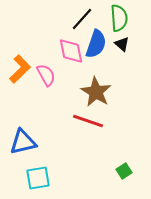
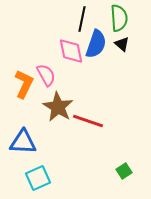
black line: rotated 30 degrees counterclockwise
orange L-shape: moved 4 px right, 15 px down; rotated 20 degrees counterclockwise
brown star: moved 38 px left, 15 px down
blue triangle: rotated 16 degrees clockwise
cyan square: rotated 15 degrees counterclockwise
